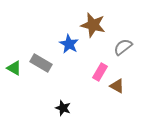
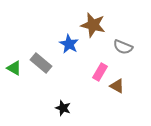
gray semicircle: rotated 120 degrees counterclockwise
gray rectangle: rotated 10 degrees clockwise
